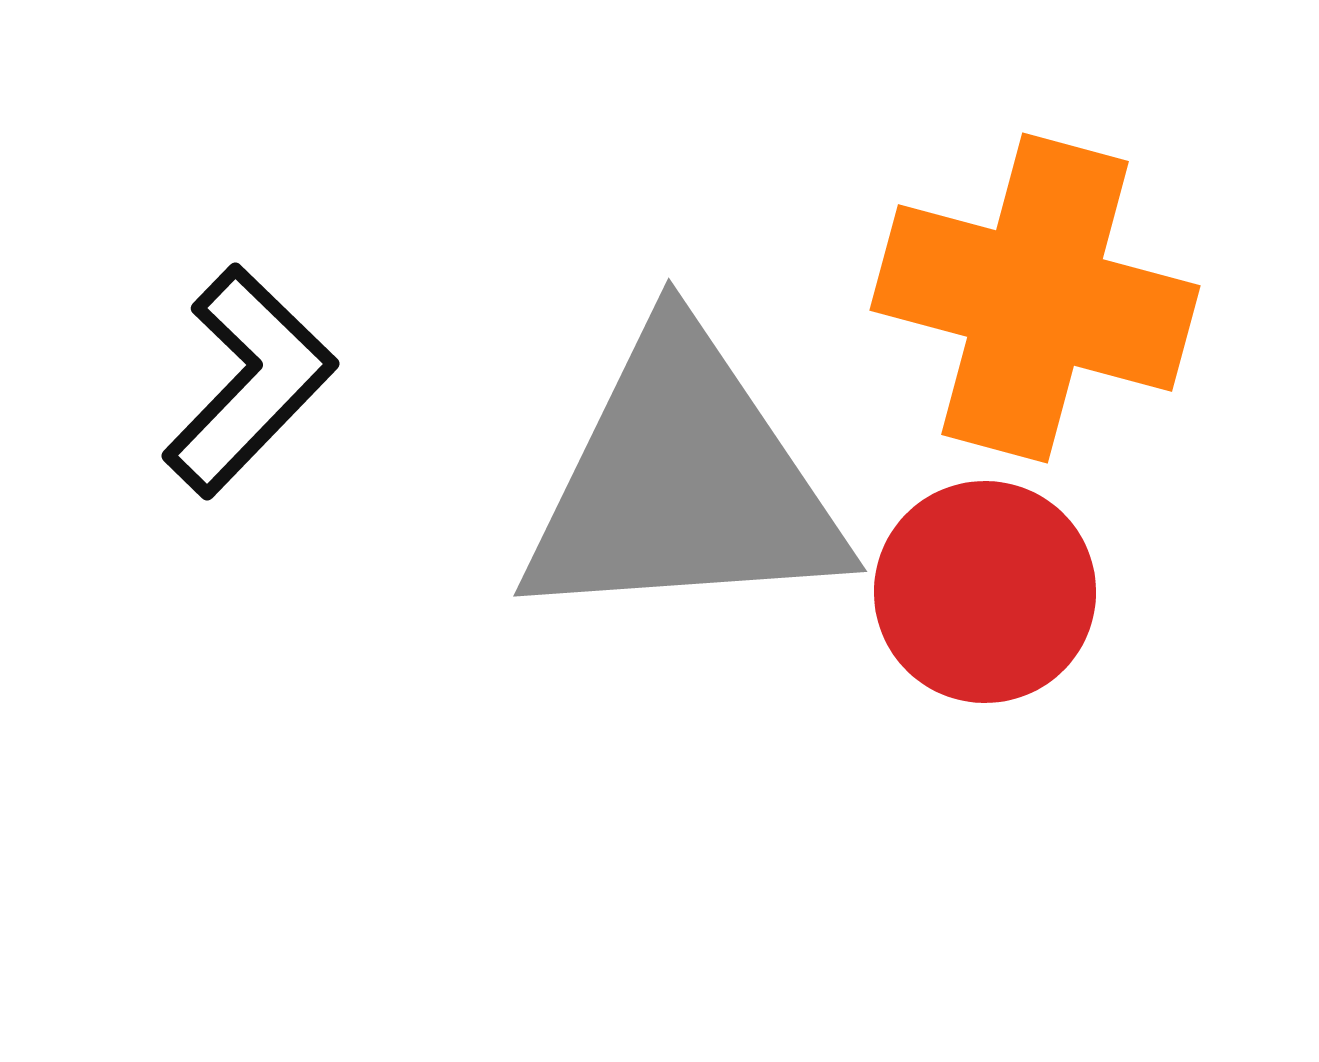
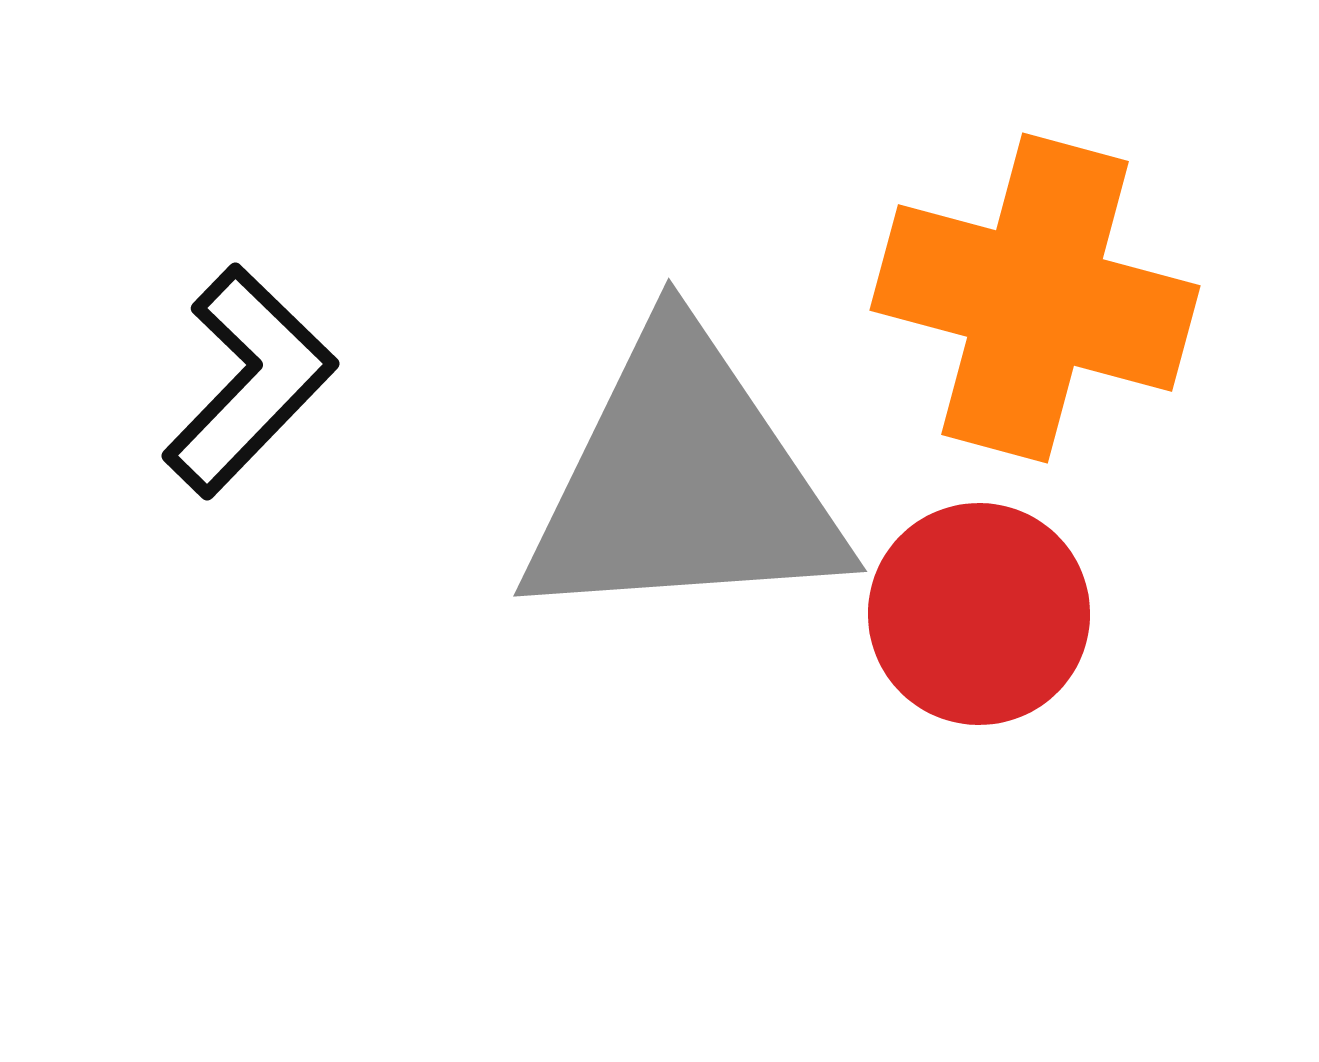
red circle: moved 6 px left, 22 px down
